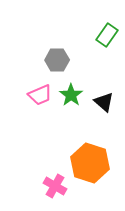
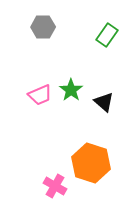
gray hexagon: moved 14 px left, 33 px up
green star: moved 5 px up
orange hexagon: moved 1 px right
